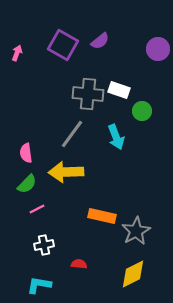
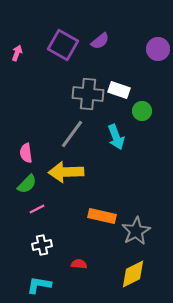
white cross: moved 2 px left
